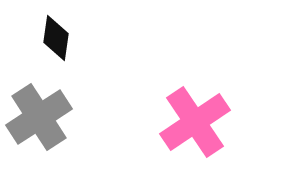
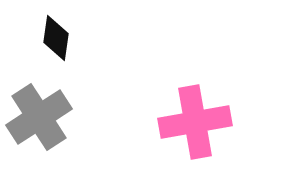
pink cross: rotated 24 degrees clockwise
